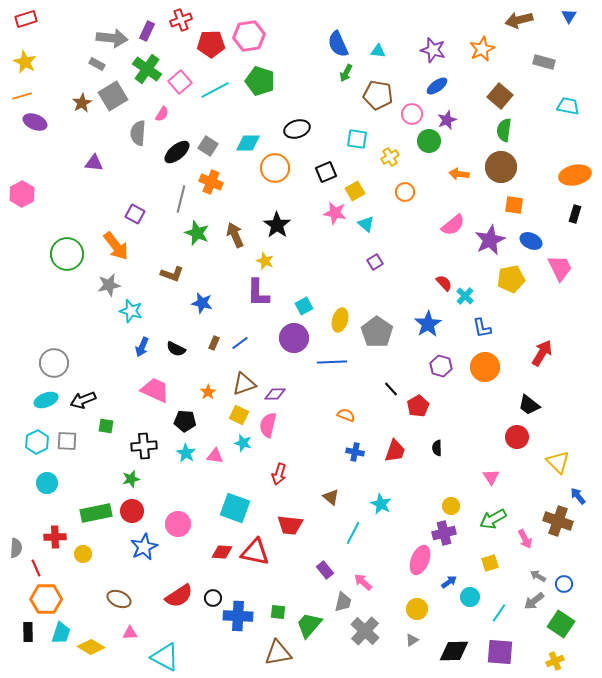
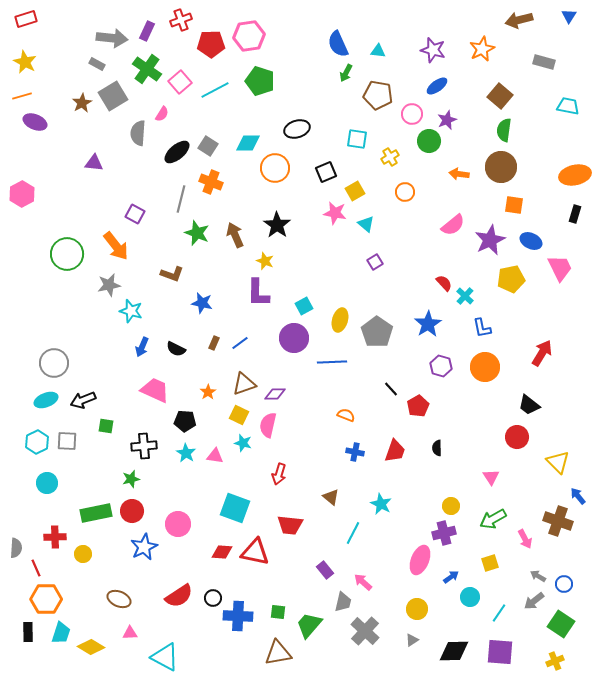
blue arrow at (449, 582): moved 2 px right, 5 px up
